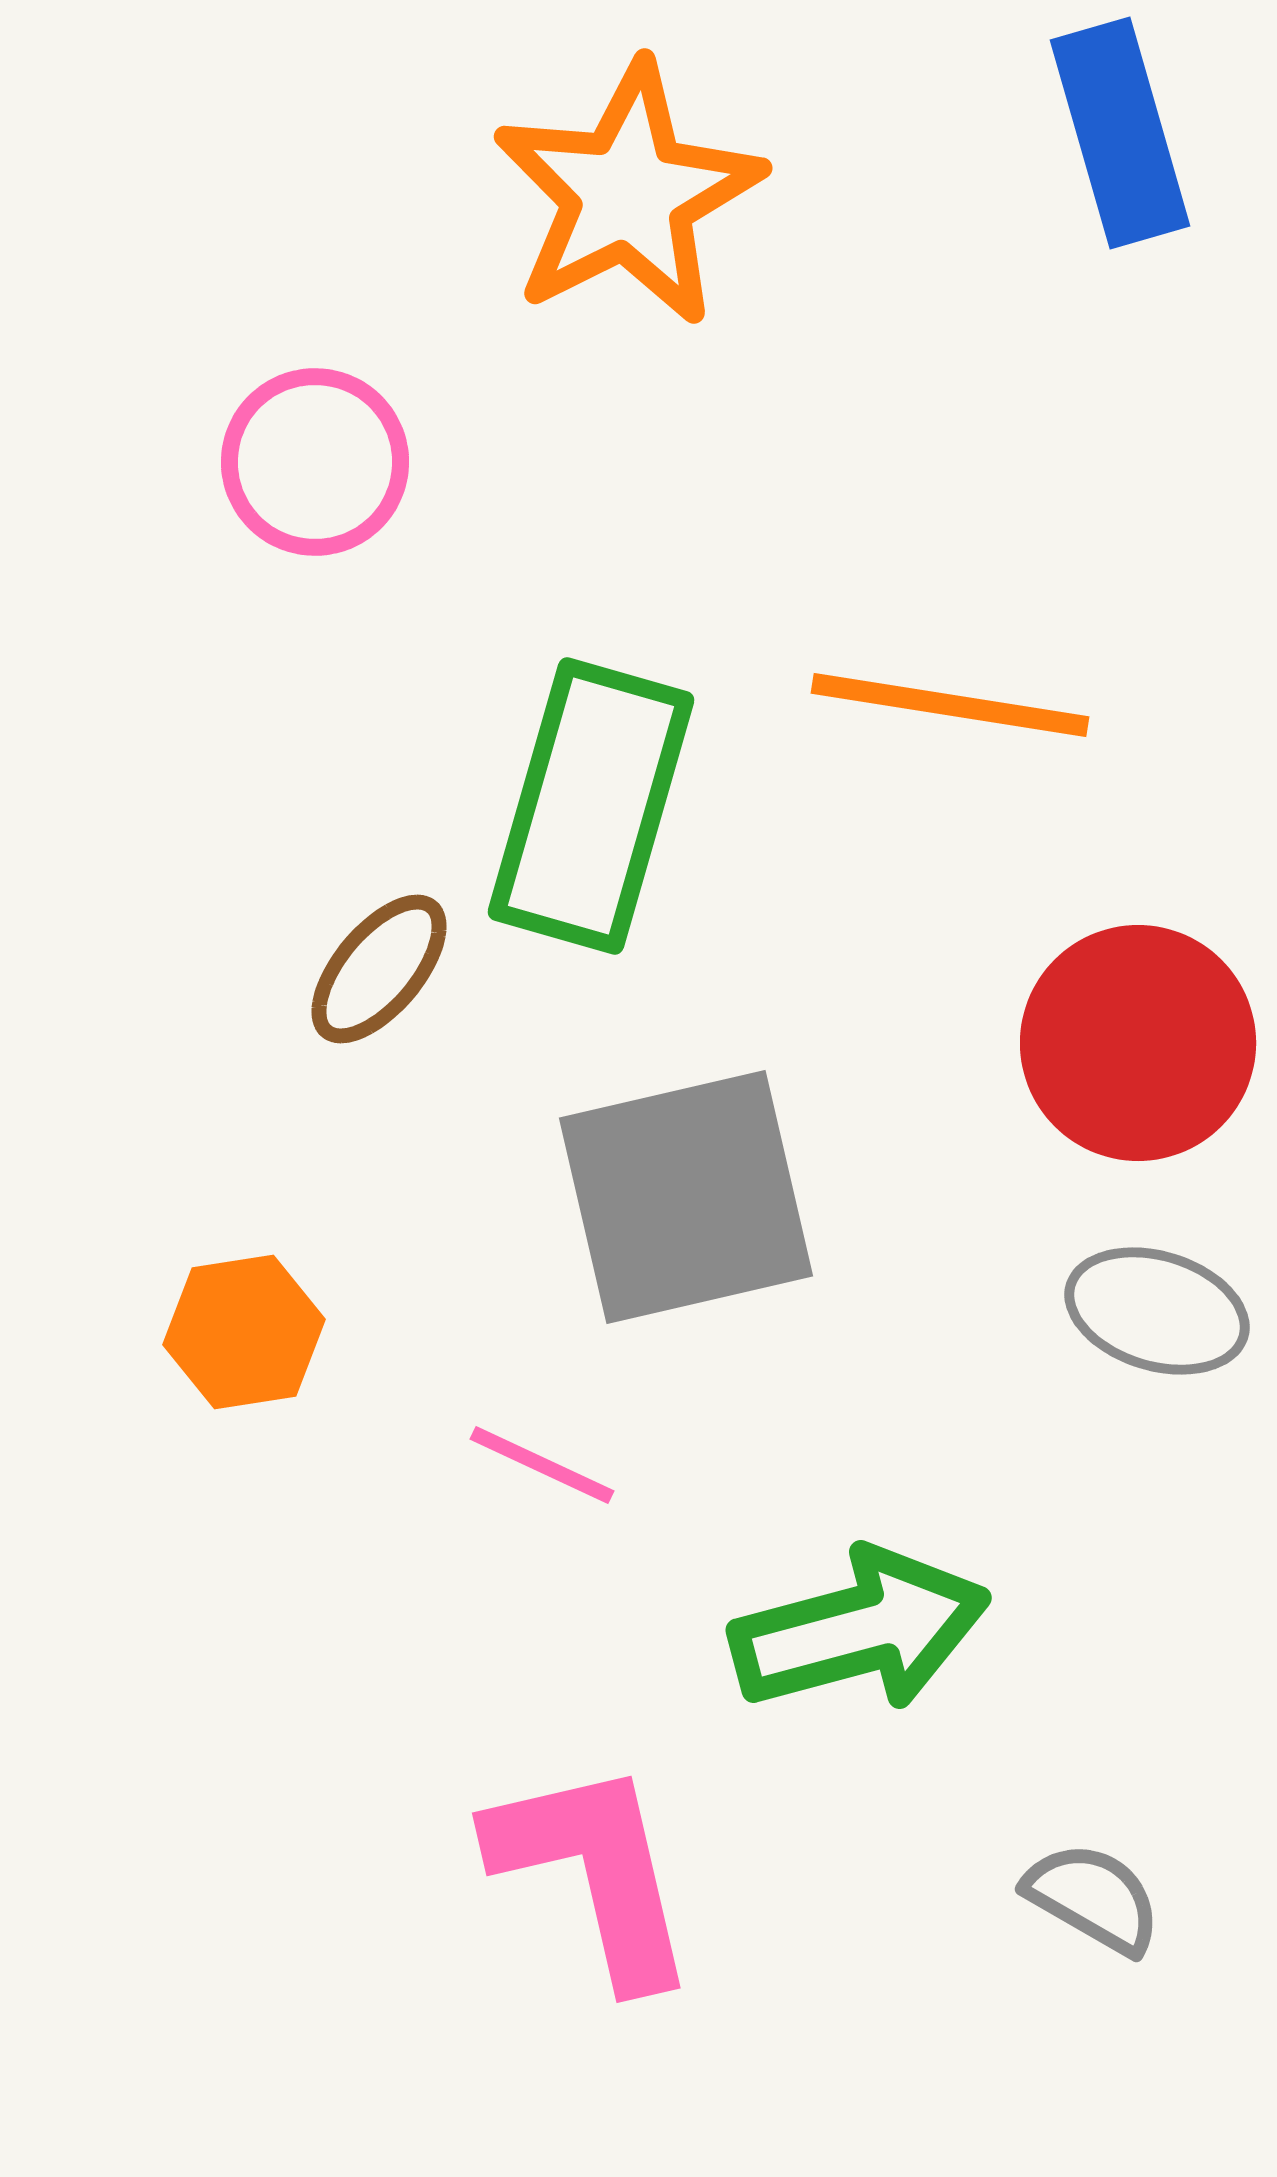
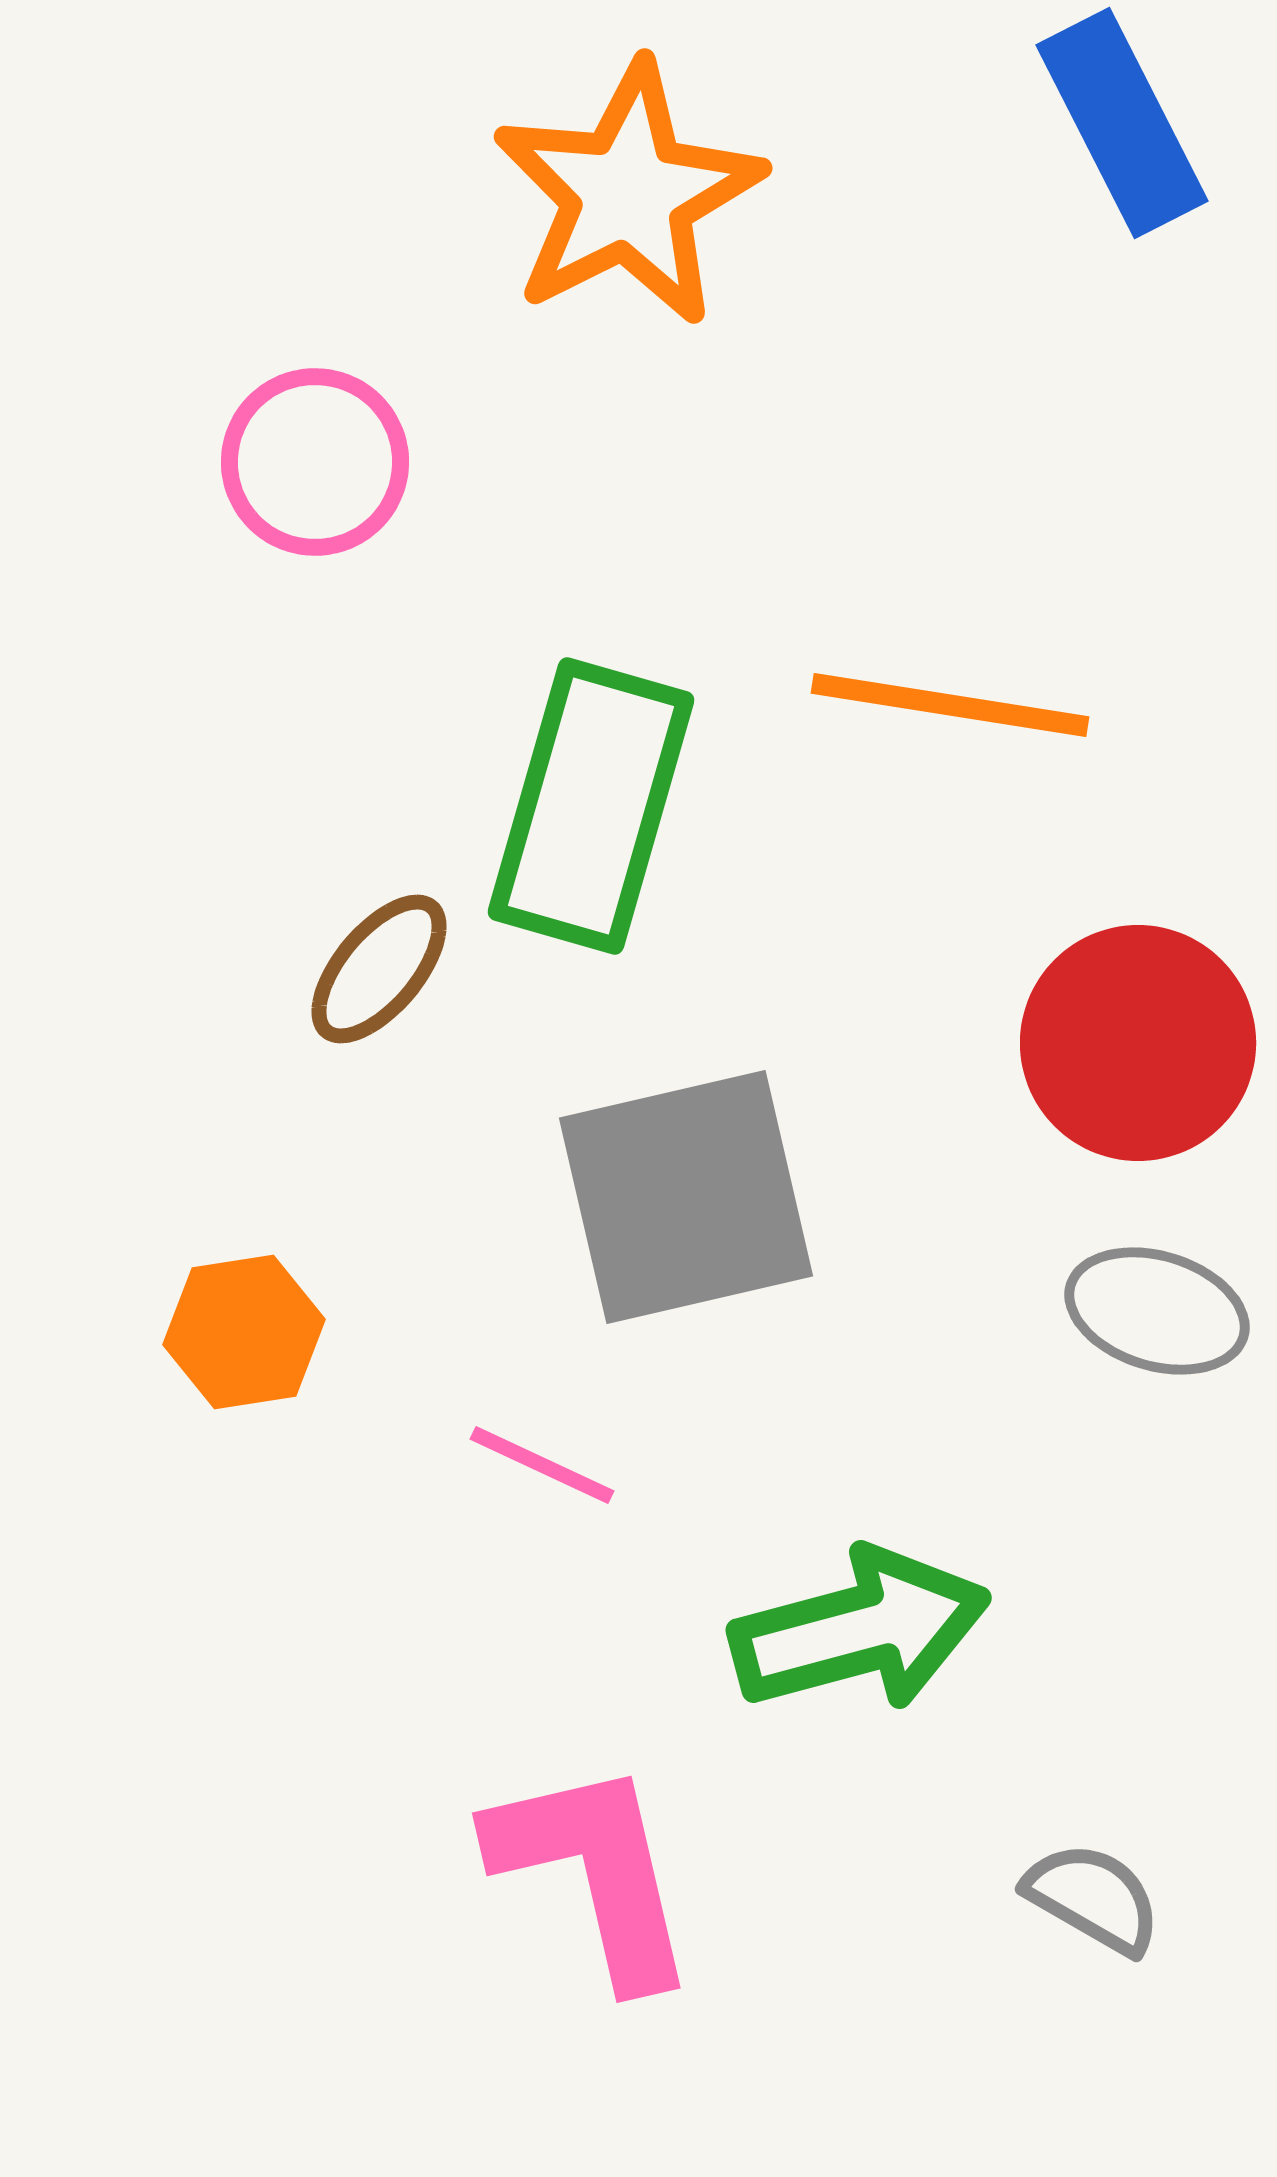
blue rectangle: moved 2 px right, 10 px up; rotated 11 degrees counterclockwise
